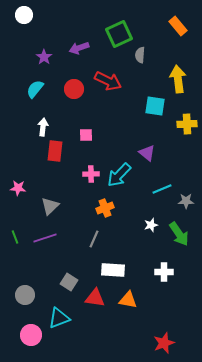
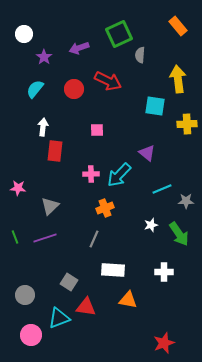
white circle: moved 19 px down
pink square: moved 11 px right, 5 px up
red triangle: moved 9 px left, 9 px down
